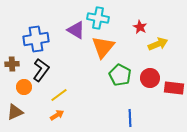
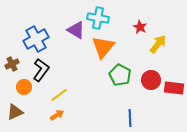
blue cross: rotated 20 degrees counterclockwise
yellow arrow: rotated 30 degrees counterclockwise
brown cross: rotated 24 degrees counterclockwise
red circle: moved 1 px right, 2 px down
